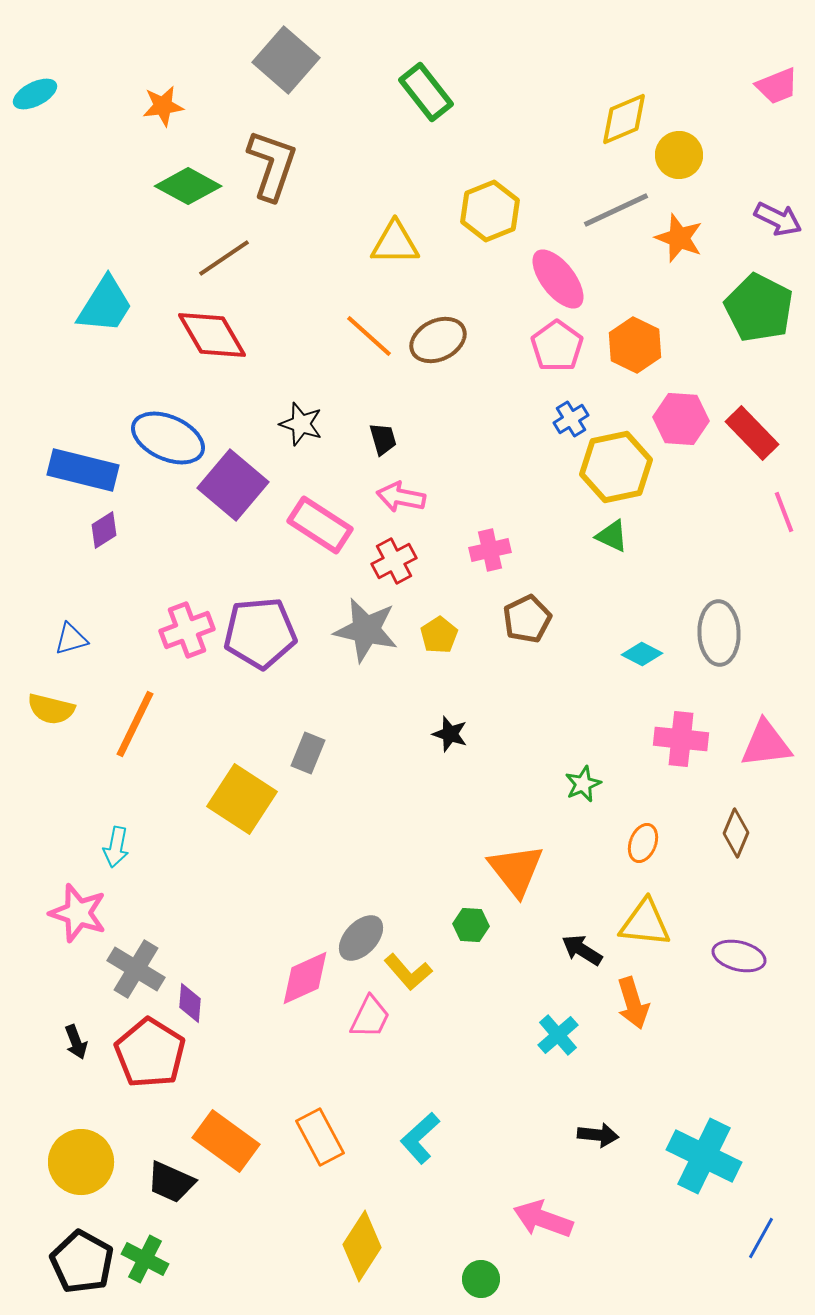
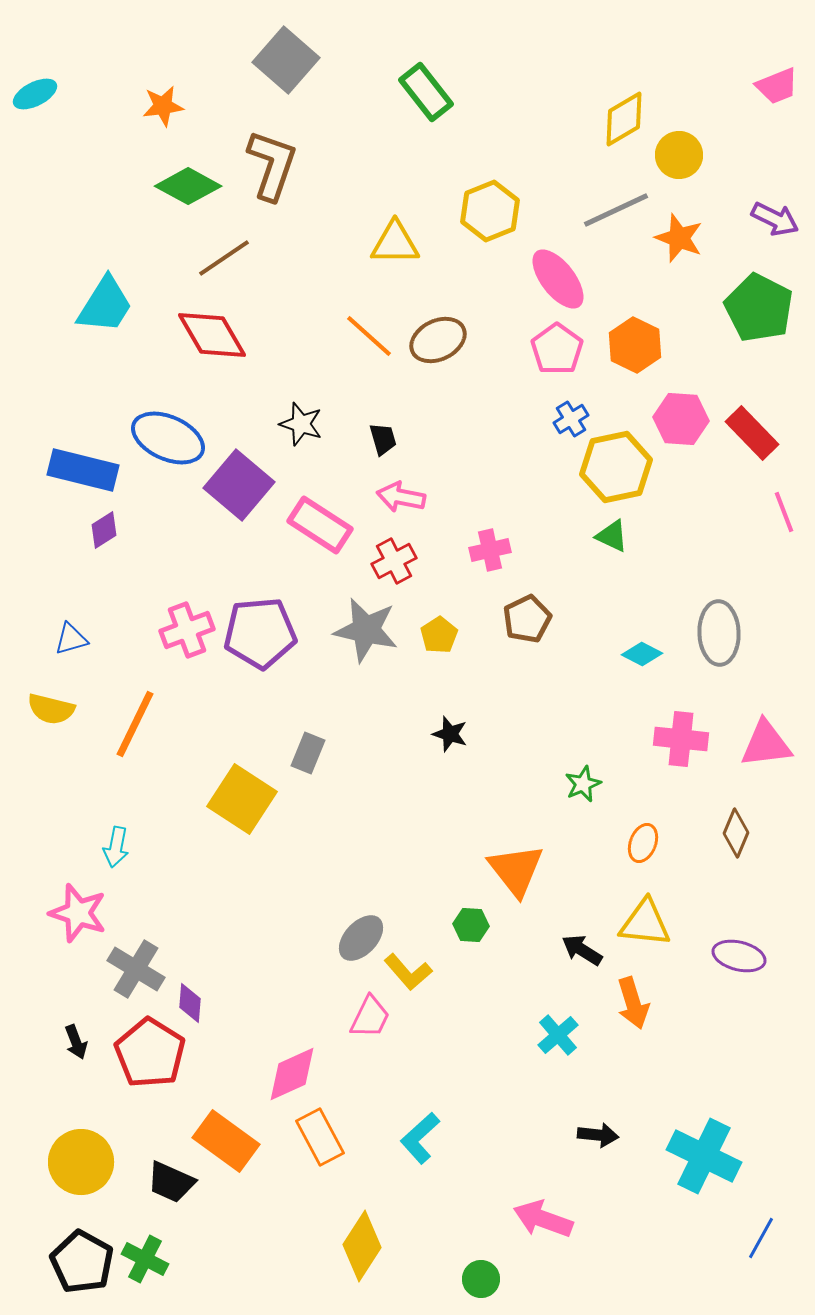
yellow diamond at (624, 119): rotated 8 degrees counterclockwise
purple arrow at (778, 219): moved 3 px left
pink pentagon at (557, 346): moved 3 px down
purple square at (233, 485): moved 6 px right
pink diamond at (305, 978): moved 13 px left, 96 px down
